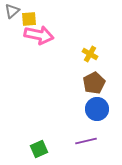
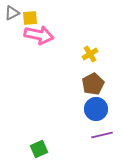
gray triangle: moved 2 px down; rotated 14 degrees clockwise
yellow square: moved 1 px right, 1 px up
yellow cross: rotated 28 degrees clockwise
brown pentagon: moved 1 px left, 1 px down
blue circle: moved 1 px left
purple line: moved 16 px right, 6 px up
